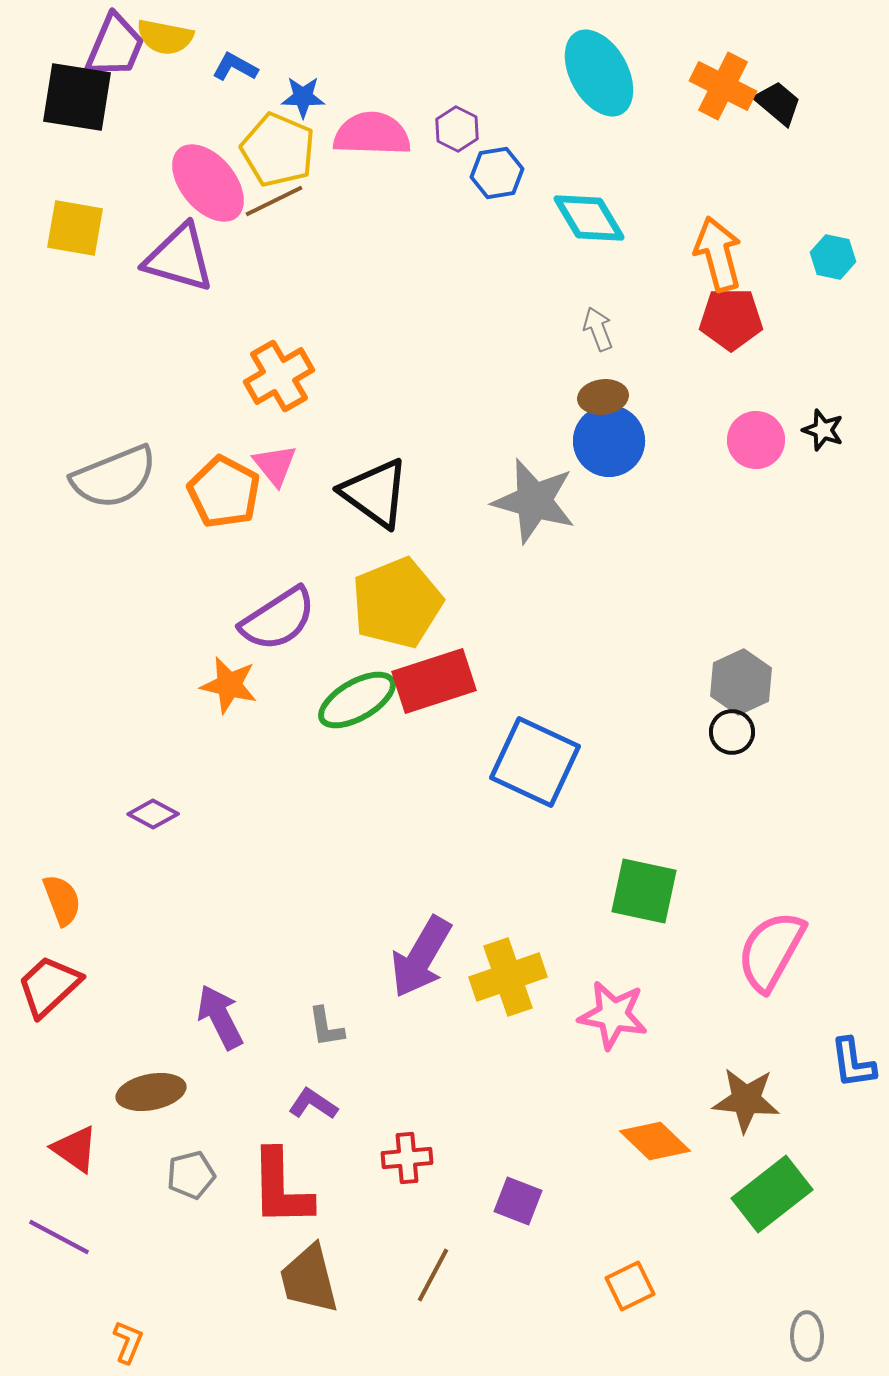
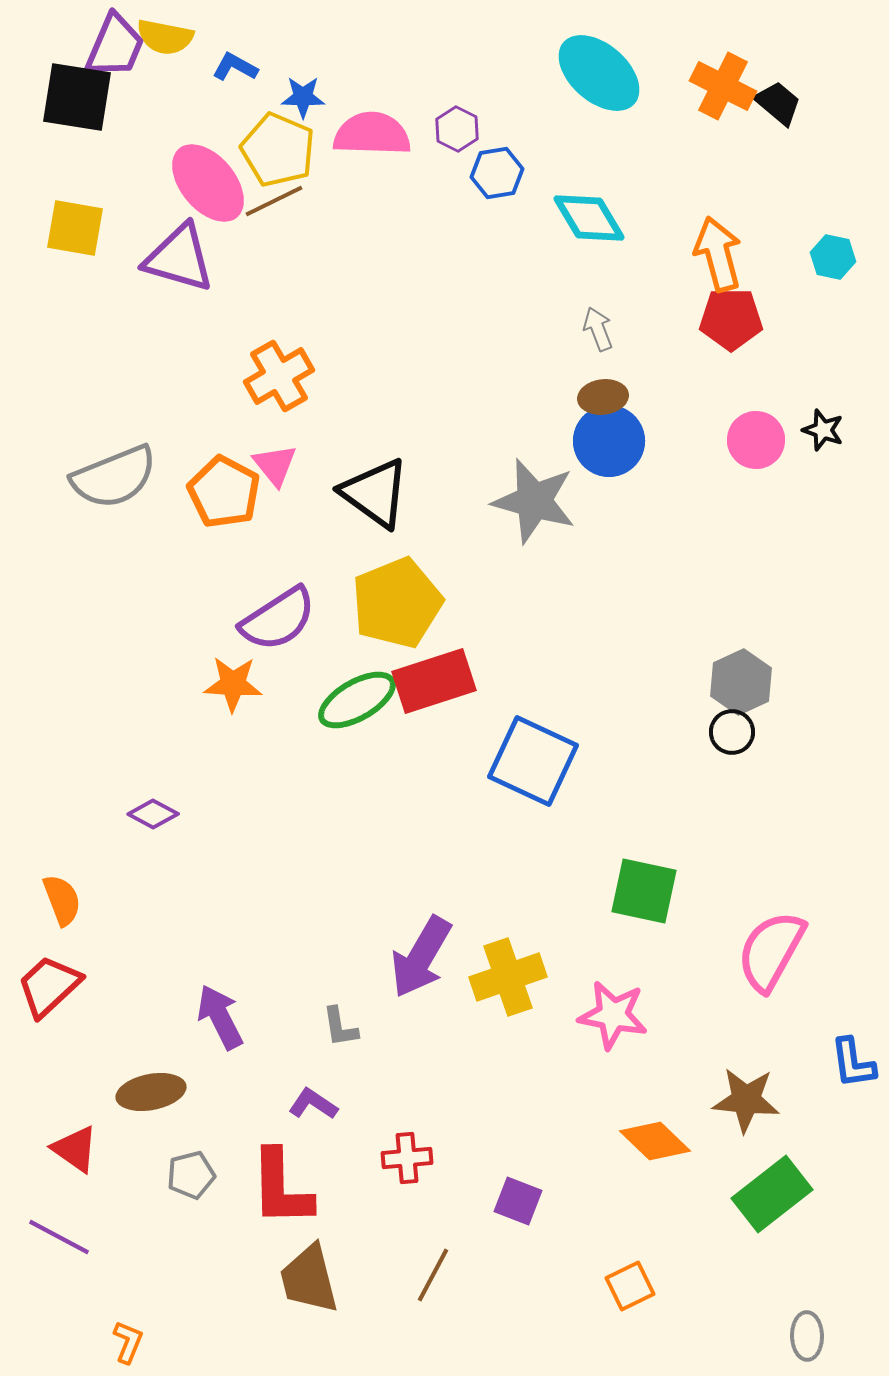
cyan ellipse at (599, 73): rotated 20 degrees counterclockwise
orange star at (229, 685): moved 4 px right, 1 px up; rotated 10 degrees counterclockwise
blue square at (535, 762): moved 2 px left, 1 px up
gray L-shape at (326, 1027): moved 14 px right
